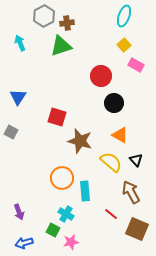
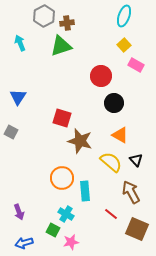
red square: moved 5 px right, 1 px down
